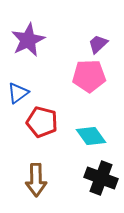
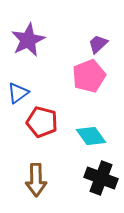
pink pentagon: rotated 20 degrees counterclockwise
